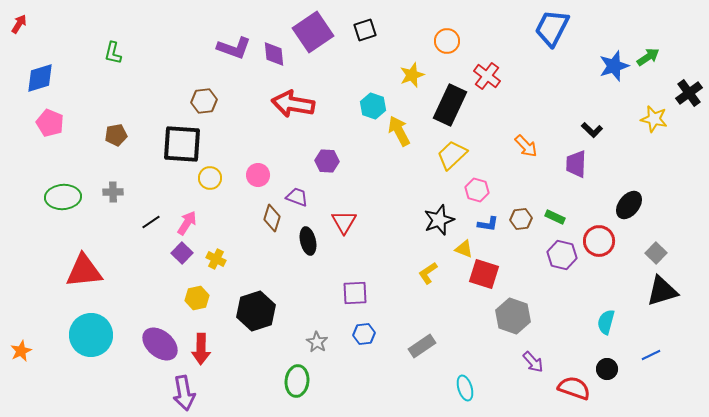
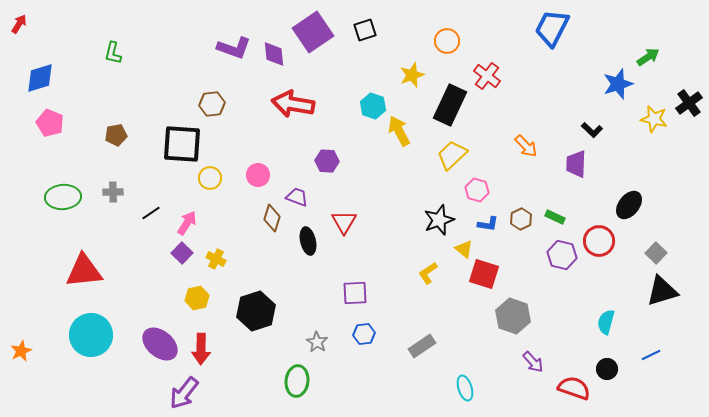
blue star at (614, 66): moved 4 px right, 18 px down
black cross at (689, 93): moved 10 px down
brown hexagon at (204, 101): moved 8 px right, 3 px down
brown hexagon at (521, 219): rotated 20 degrees counterclockwise
black line at (151, 222): moved 9 px up
yellow triangle at (464, 249): rotated 18 degrees clockwise
purple arrow at (184, 393): rotated 48 degrees clockwise
